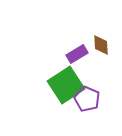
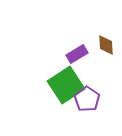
brown diamond: moved 5 px right
purple pentagon: rotated 10 degrees clockwise
